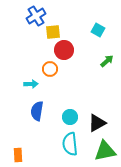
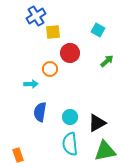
red circle: moved 6 px right, 3 px down
blue semicircle: moved 3 px right, 1 px down
orange rectangle: rotated 16 degrees counterclockwise
